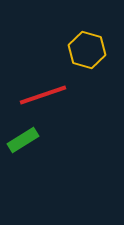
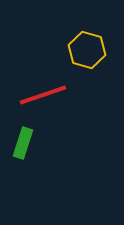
green rectangle: moved 3 px down; rotated 40 degrees counterclockwise
